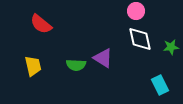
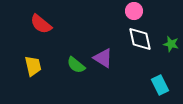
pink circle: moved 2 px left
green star: moved 3 px up; rotated 21 degrees clockwise
green semicircle: rotated 36 degrees clockwise
